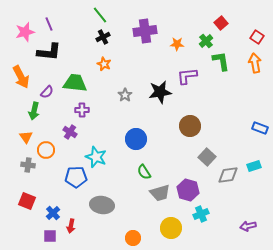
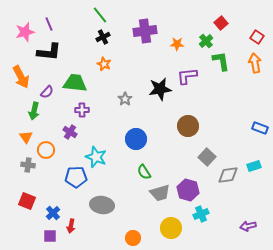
black star at (160, 92): moved 3 px up
gray star at (125, 95): moved 4 px down
brown circle at (190, 126): moved 2 px left
